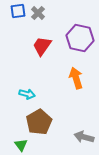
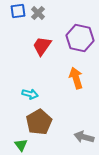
cyan arrow: moved 3 px right
